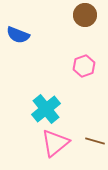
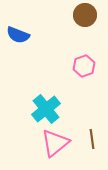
brown line: moved 3 px left, 2 px up; rotated 66 degrees clockwise
